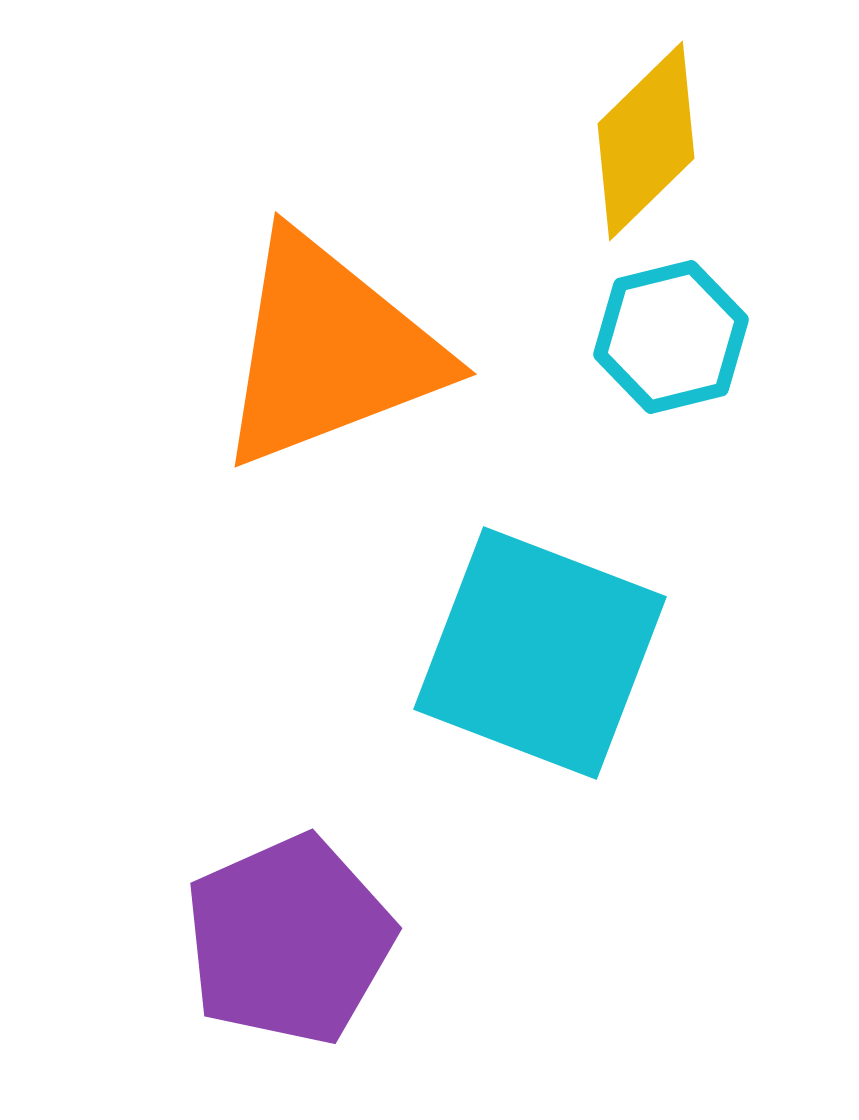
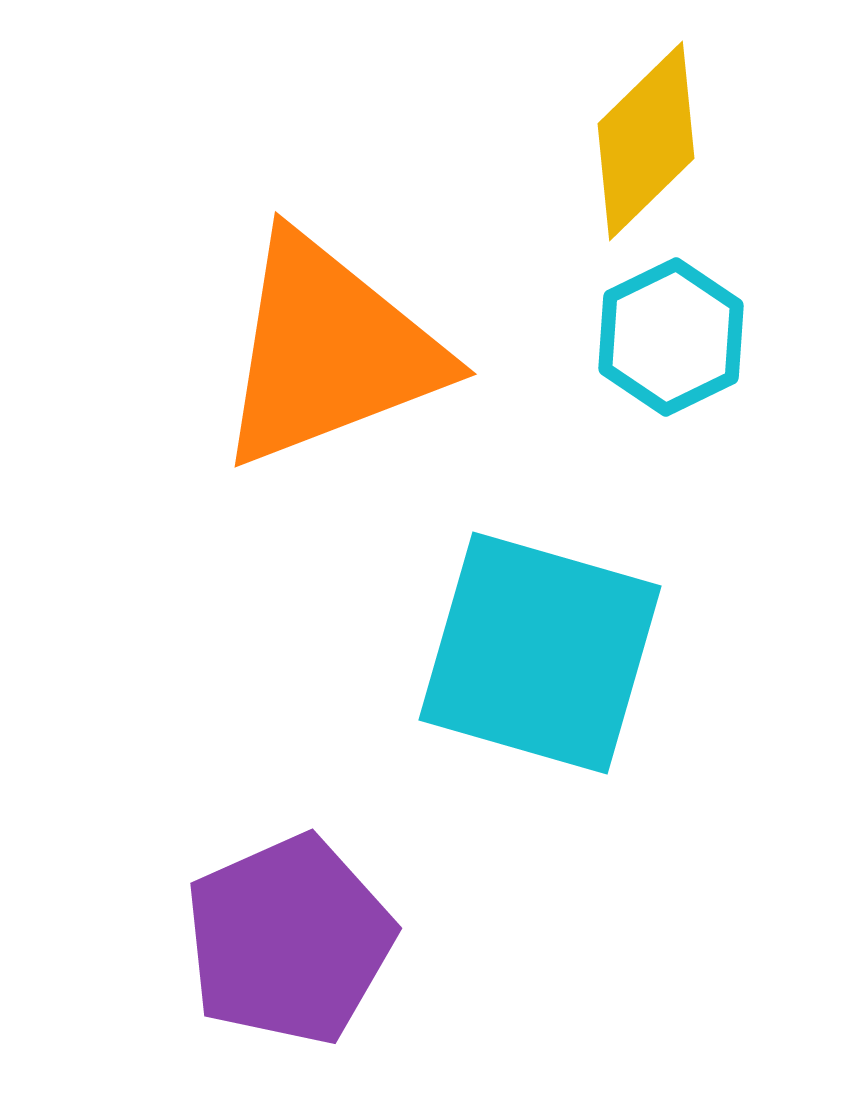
cyan hexagon: rotated 12 degrees counterclockwise
cyan square: rotated 5 degrees counterclockwise
